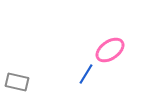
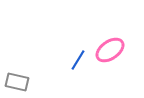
blue line: moved 8 px left, 14 px up
